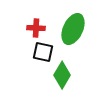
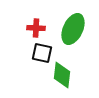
black square: moved 1 px left, 1 px down
green diamond: rotated 24 degrees counterclockwise
